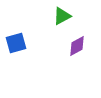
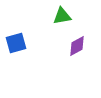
green triangle: rotated 18 degrees clockwise
